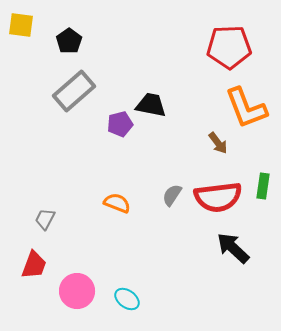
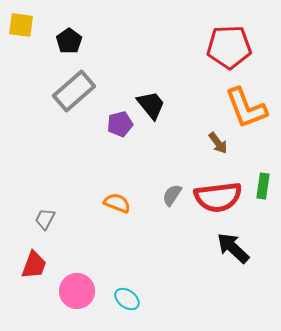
black trapezoid: rotated 40 degrees clockwise
